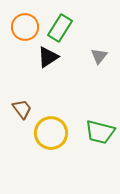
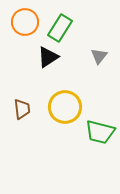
orange circle: moved 5 px up
brown trapezoid: rotated 30 degrees clockwise
yellow circle: moved 14 px right, 26 px up
